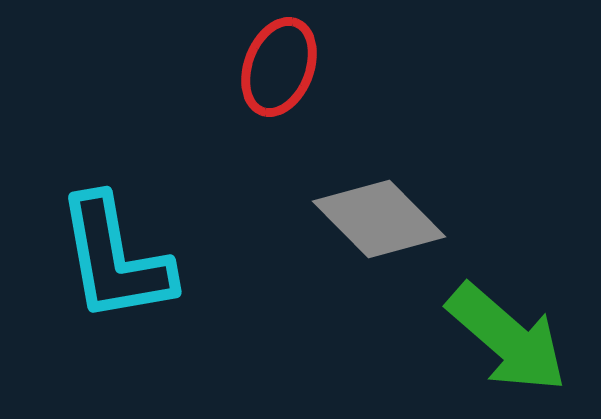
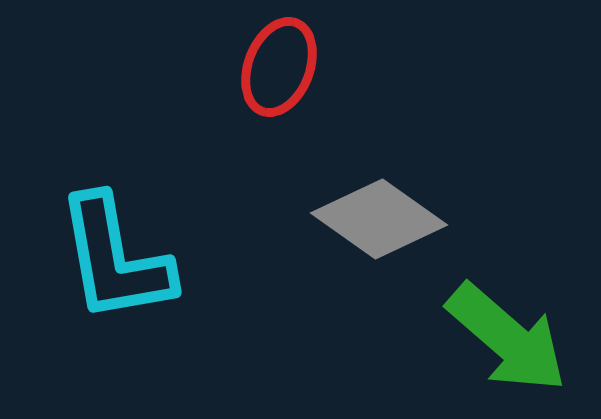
gray diamond: rotated 10 degrees counterclockwise
